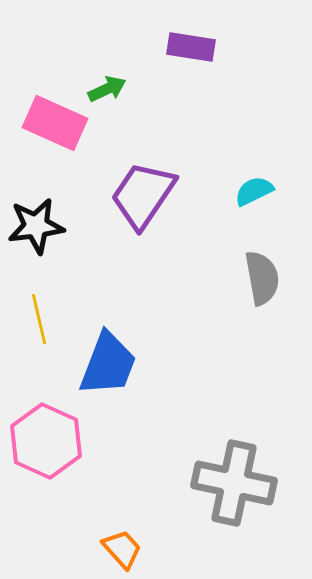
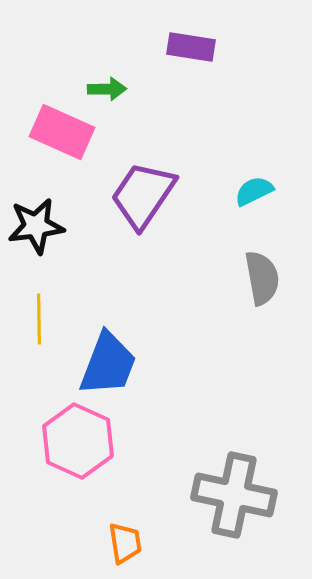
green arrow: rotated 24 degrees clockwise
pink rectangle: moved 7 px right, 9 px down
yellow line: rotated 12 degrees clockwise
pink hexagon: moved 32 px right
gray cross: moved 12 px down
orange trapezoid: moved 3 px right, 6 px up; rotated 33 degrees clockwise
